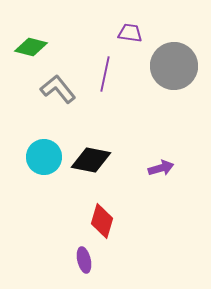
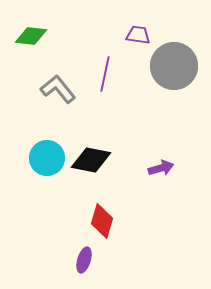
purple trapezoid: moved 8 px right, 2 px down
green diamond: moved 11 px up; rotated 8 degrees counterclockwise
cyan circle: moved 3 px right, 1 px down
purple ellipse: rotated 30 degrees clockwise
